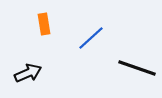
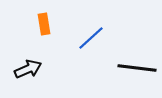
black line: rotated 12 degrees counterclockwise
black arrow: moved 4 px up
